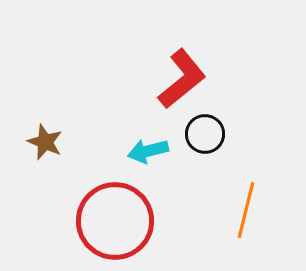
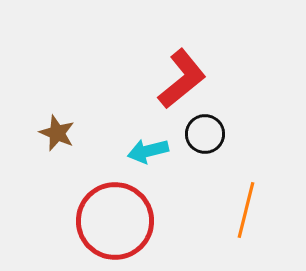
brown star: moved 12 px right, 9 px up
